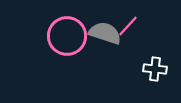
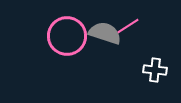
pink line: rotated 15 degrees clockwise
white cross: moved 1 px down
